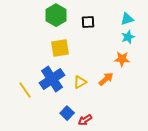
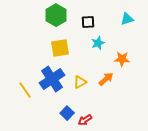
cyan star: moved 30 px left, 6 px down
